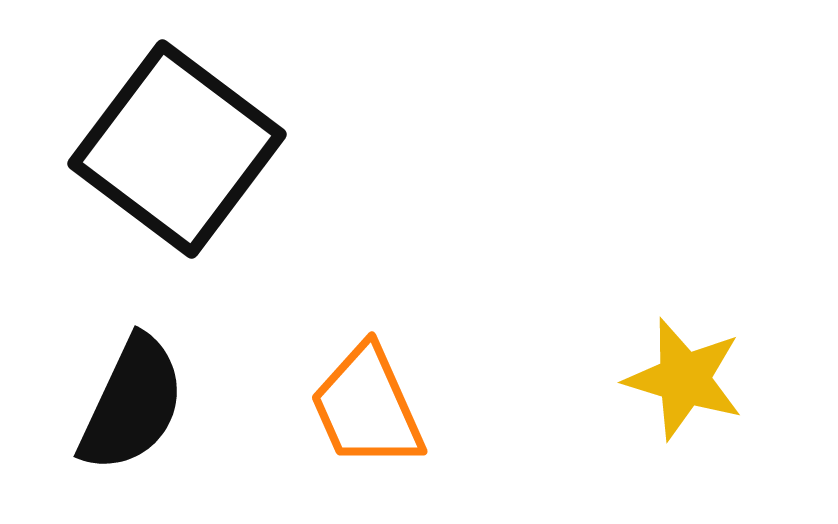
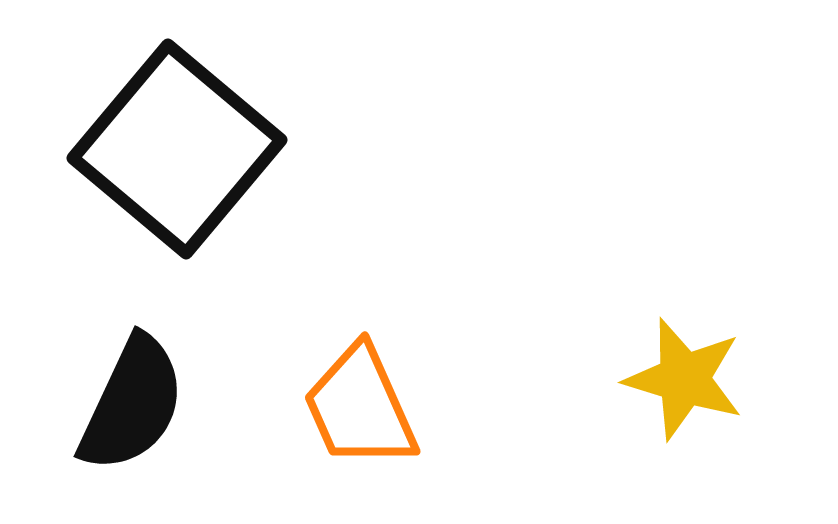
black square: rotated 3 degrees clockwise
orange trapezoid: moved 7 px left
